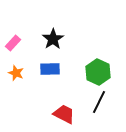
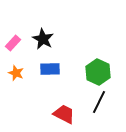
black star: moved 10 px left; rotated 10 degrees counterclockwise
